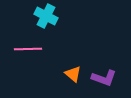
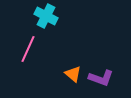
pink line: rotated 64 degrees counterclockwise
purple L-shape: moved 3 px left
